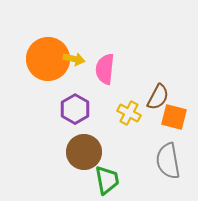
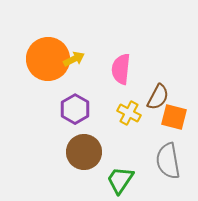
yellow arrow: rotated 40 degrees counterclockwise
pink semicircle: moved 16 px right
green trapezoid: moved 13 px right; rotated 136 degrees counterclockwise
